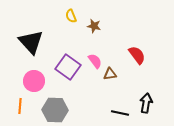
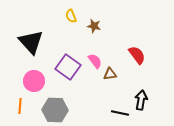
black arrow: moved 5 px left, 3 px up
